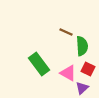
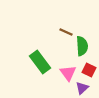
green rectangle: moved 1 px right, 2 px up
red square: moved 1 px right, 1 px down
pink triangle: rotated 24 degrees clockwise
